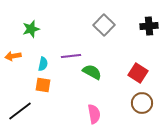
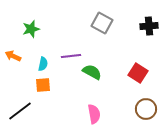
gray square: moved 2 px left, 2 px up; rotated 15 degrees counterclockwise
orange arrow: rotated 35 degrees clockwise
orange square: rotated 14 degrees counterclockwise
brown circle: moved 4 px right, 6 px down
